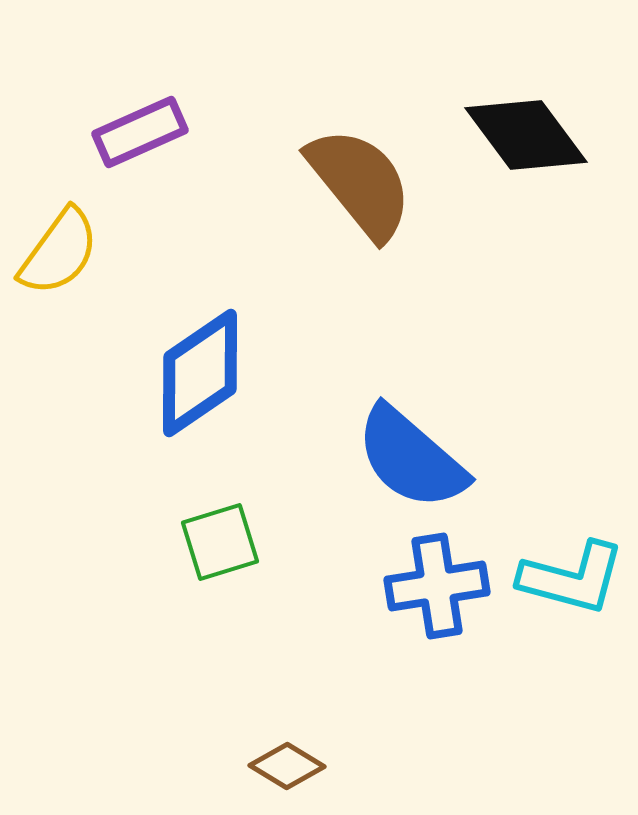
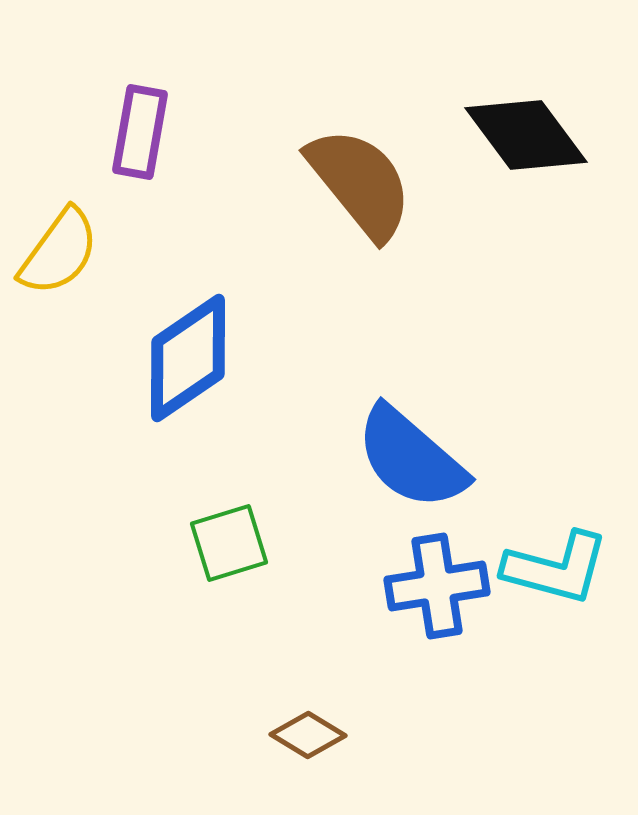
purple rectangle: rotated 56 degrees counterclockwise
blue diamond: moved 12 px left, 15 px up
green square: moved 9 px right, 1 px down
cyan L-shape: moved 16 px left, 10 px up
brown diamond: moved 21 px right, 31 px up
